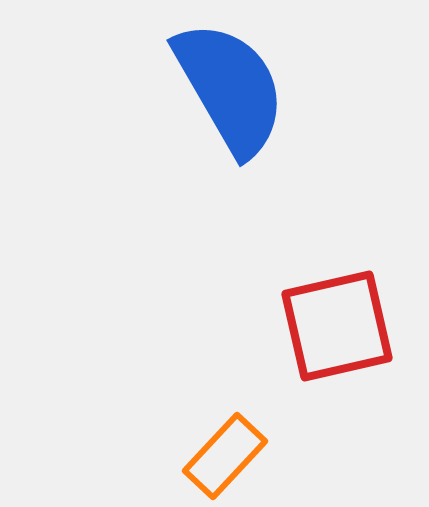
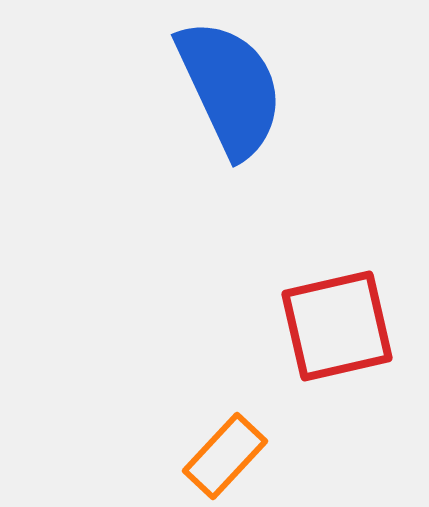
blue semicircle: rotated 5 degrees clockwise
